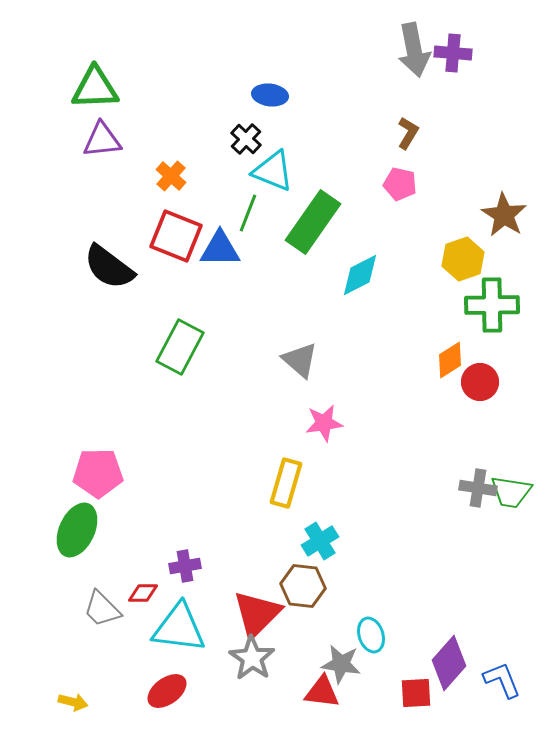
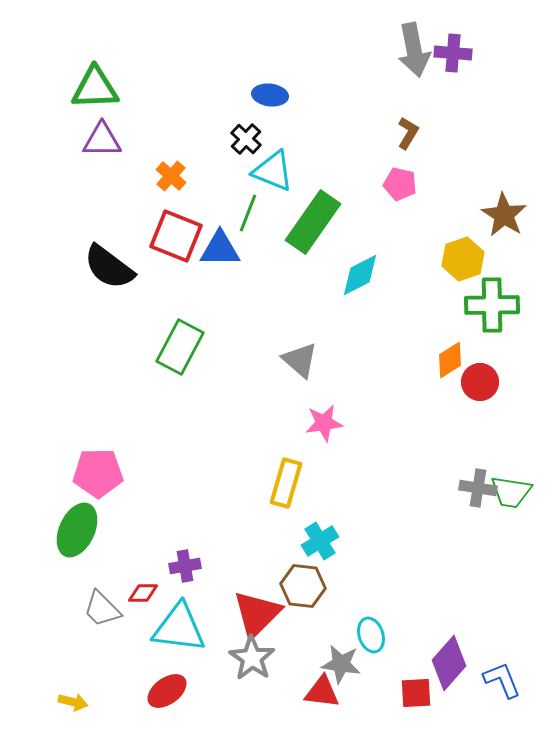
purple triangle at (102, 140): rotated 6 degrees clockwise
